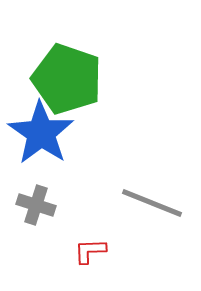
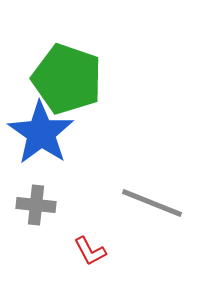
gray cross: rotated 12 degrees counterclockwise
red L-shape: rotated 116 degrees counterclockwise
